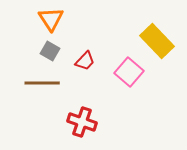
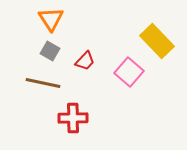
brown line: moved 1 px right; rotated 12 degrees clockwise
red cross: moved 9 px left, 4 px up; rotated 20 degrees counterclockwise
